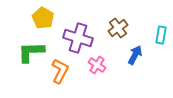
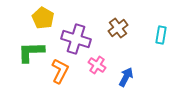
purple cross: moved 2 px left, 1 px down
blue arrow: moved 9 px left, 22 px down
